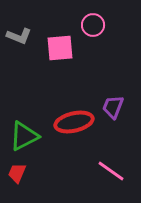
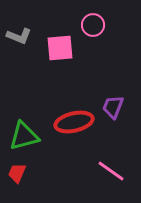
green triangle: rotated 12 degrees clockwise
